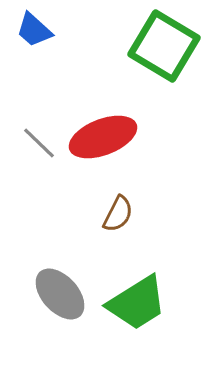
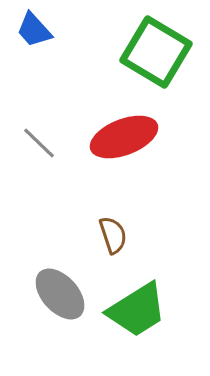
blue trapezoid: rotated 6 degrees clockwise
green square: moved 8 px left, 6 px down
red ellipse: moved 21 px right
brown semicircle: moved 5 px left, 21 px down; rotated 45 degrees counterclockwise
green trapezoid: moved 7 px down
